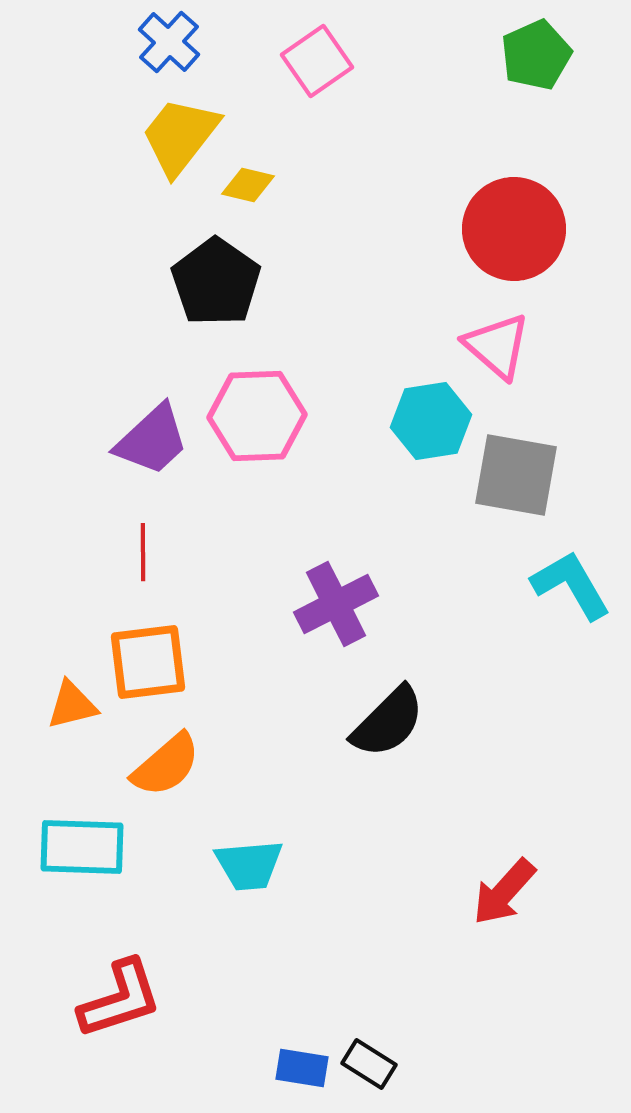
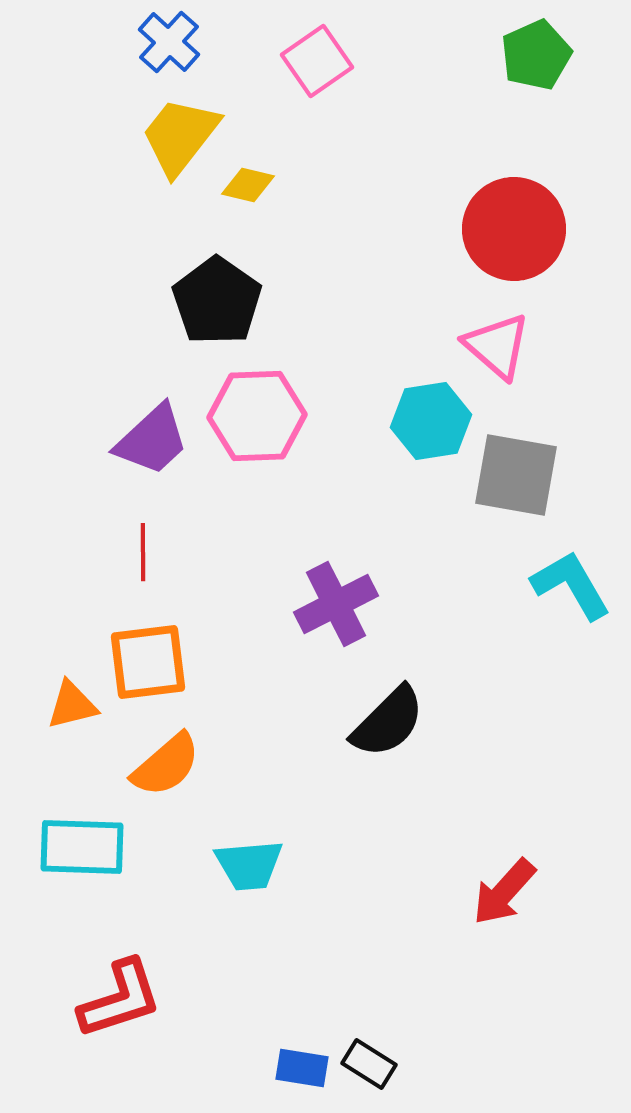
black pentagon: moved 1 px right, 19 px down
